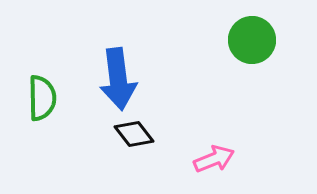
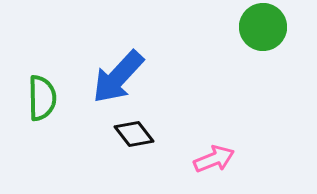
green circle: moved 11 px right, 13 px up
blue arrow: moved 2 px up; rotated 50 degrees clockwise
